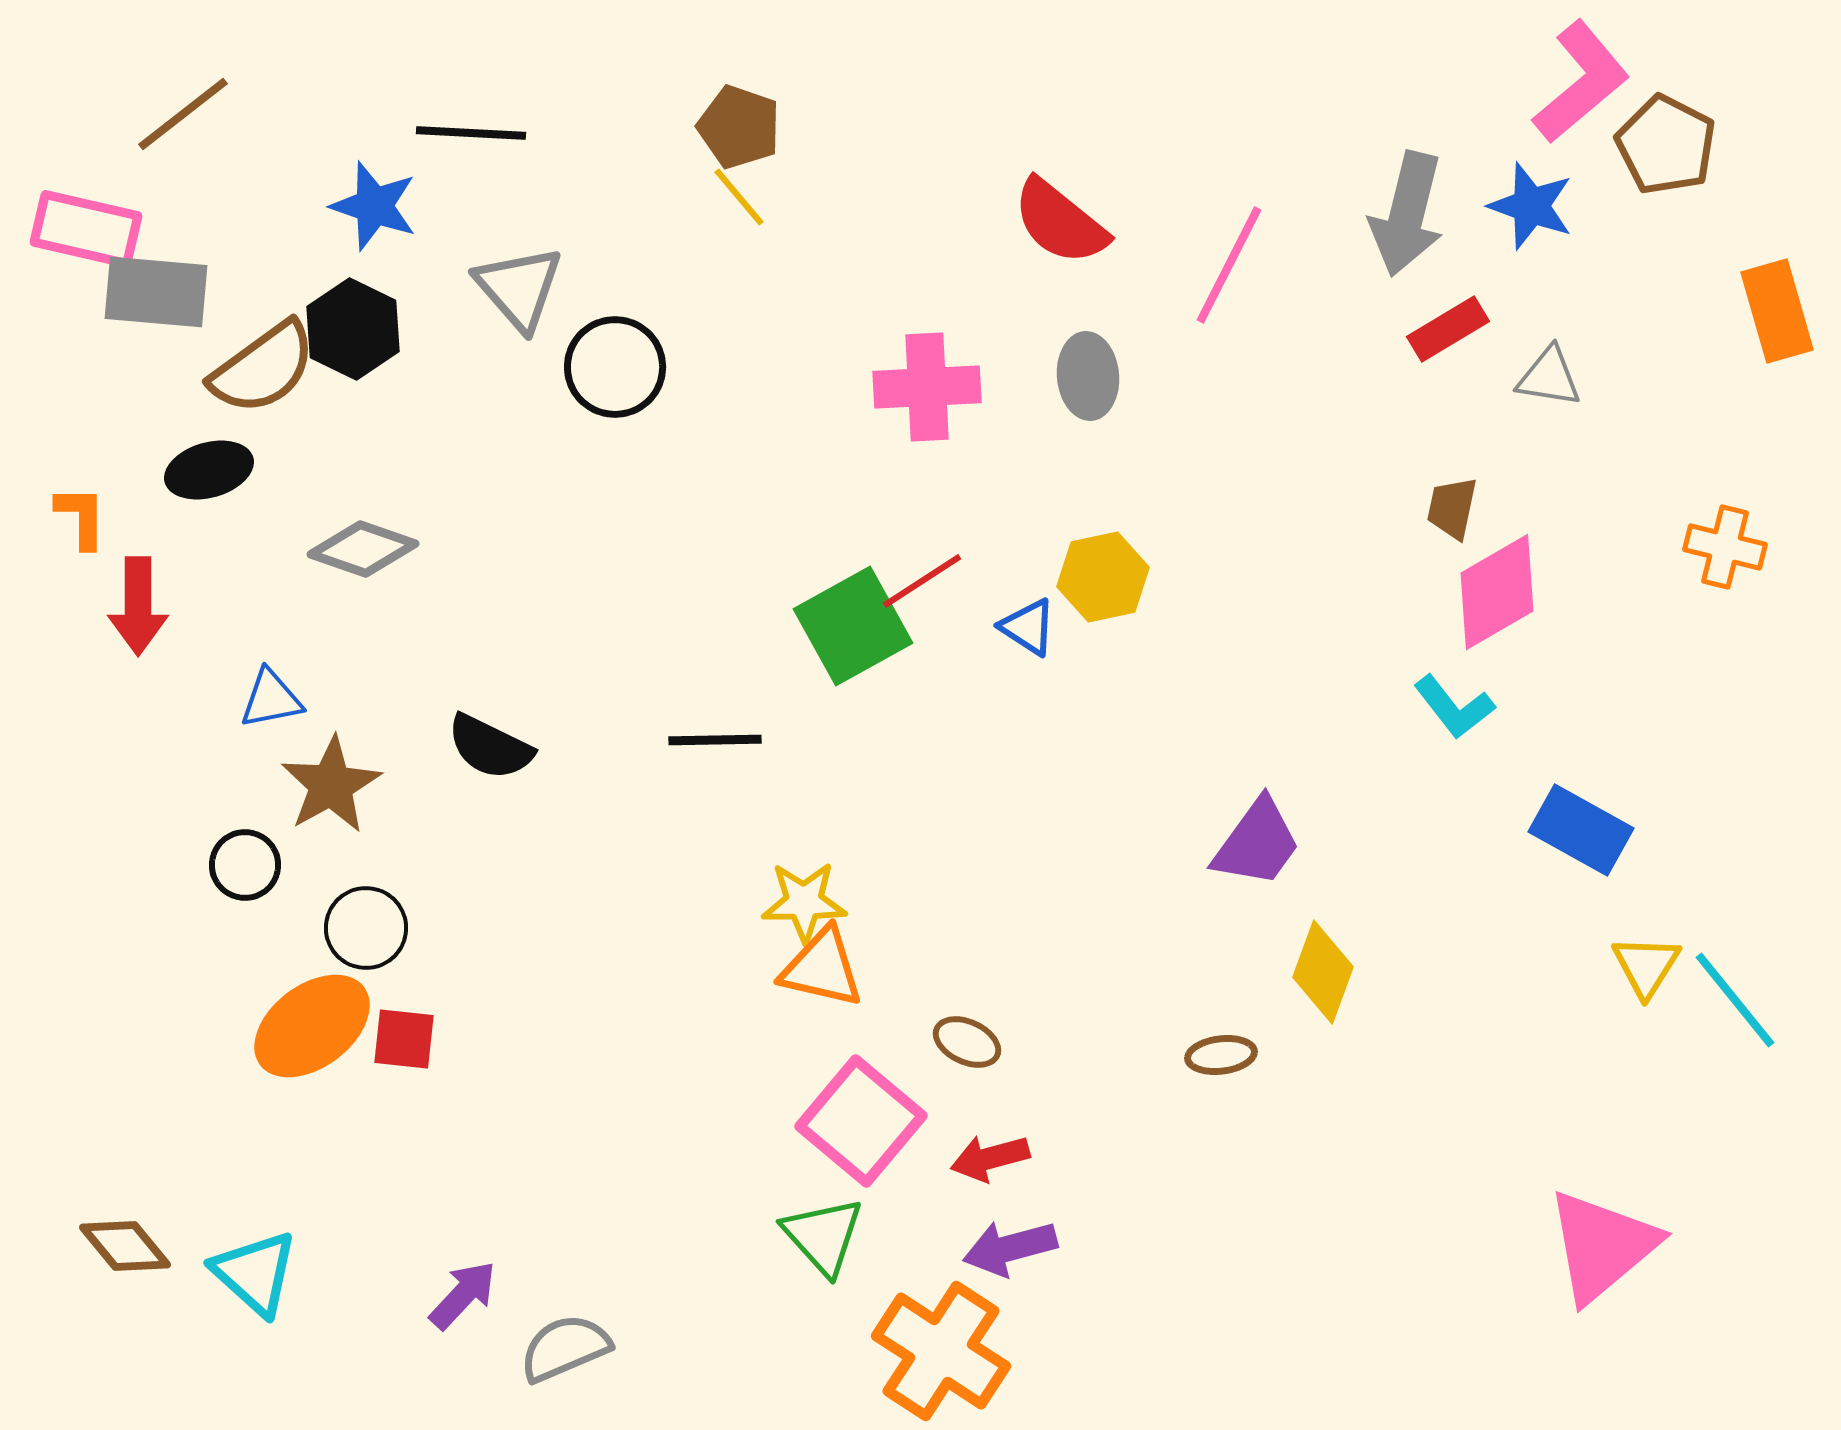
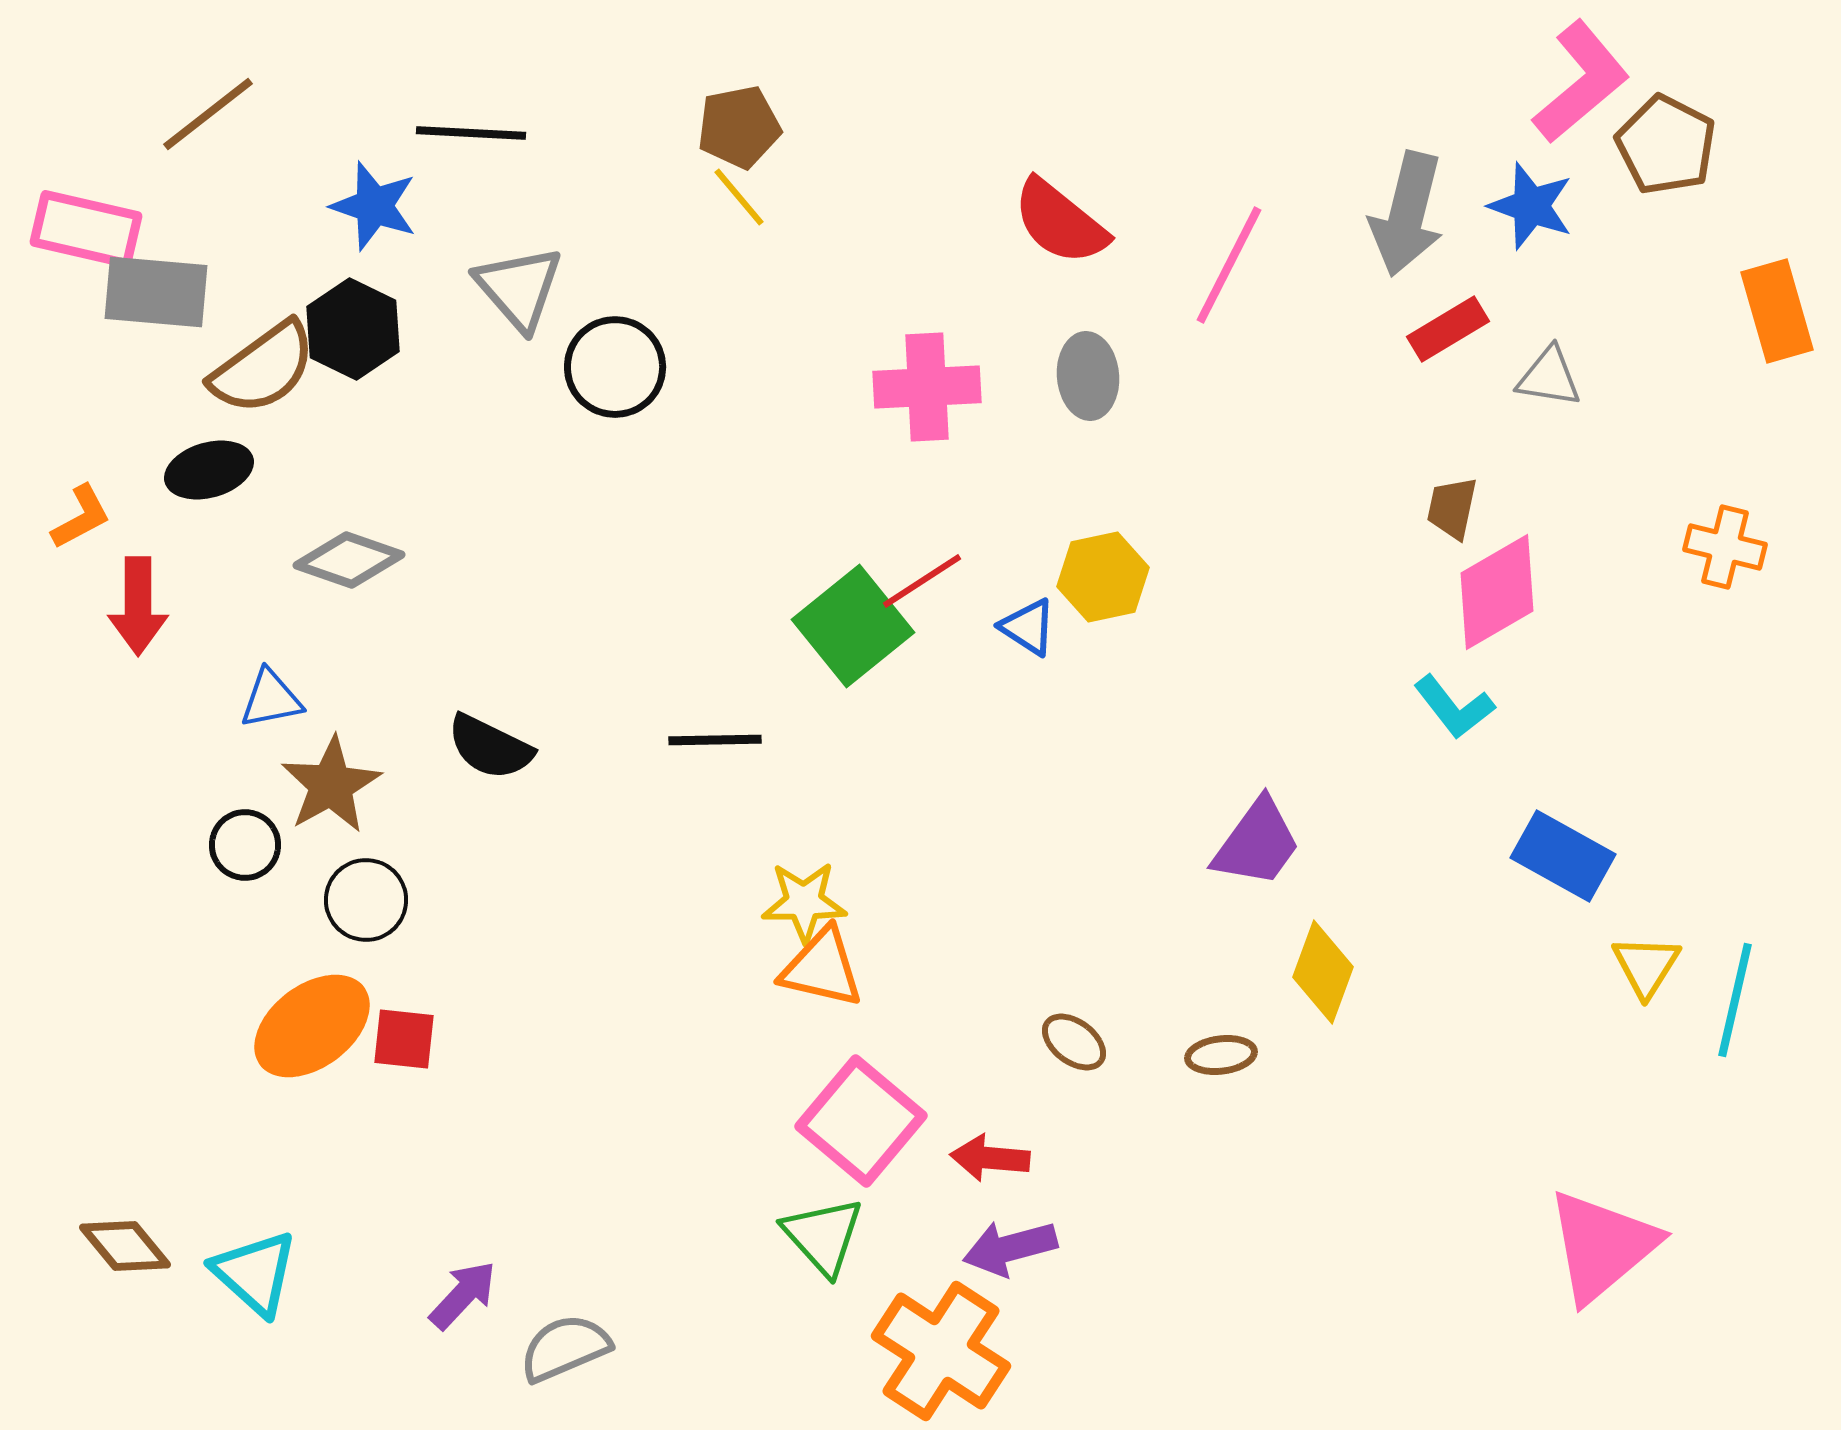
brown line at (183, 114): moved 25 px right
brown pentagon at (739, 127): rotated 30 degrees counterclockwise
orange L-shape at (81, 517): rotated 62 degrees clockwise
gray diamond at (363, 549): moved 14 px left, 11 px down
green square at (853, 626): rotated 10 degrees counterclockwise
blue rectangle at (1581, 830): moved 18 px left, 26 px down
black circle at (245, 865): moved 20 px up
black circle at (366, 928): moved 28 px up
cyan line at (1735, 1000): rotated 52 degrees clockwise
brown ellipse at (967, 1042): moved 107 px right; rotated 12 degrees clockwise
red arrow at (990, 1158): rotated 20 degrees clockwise
